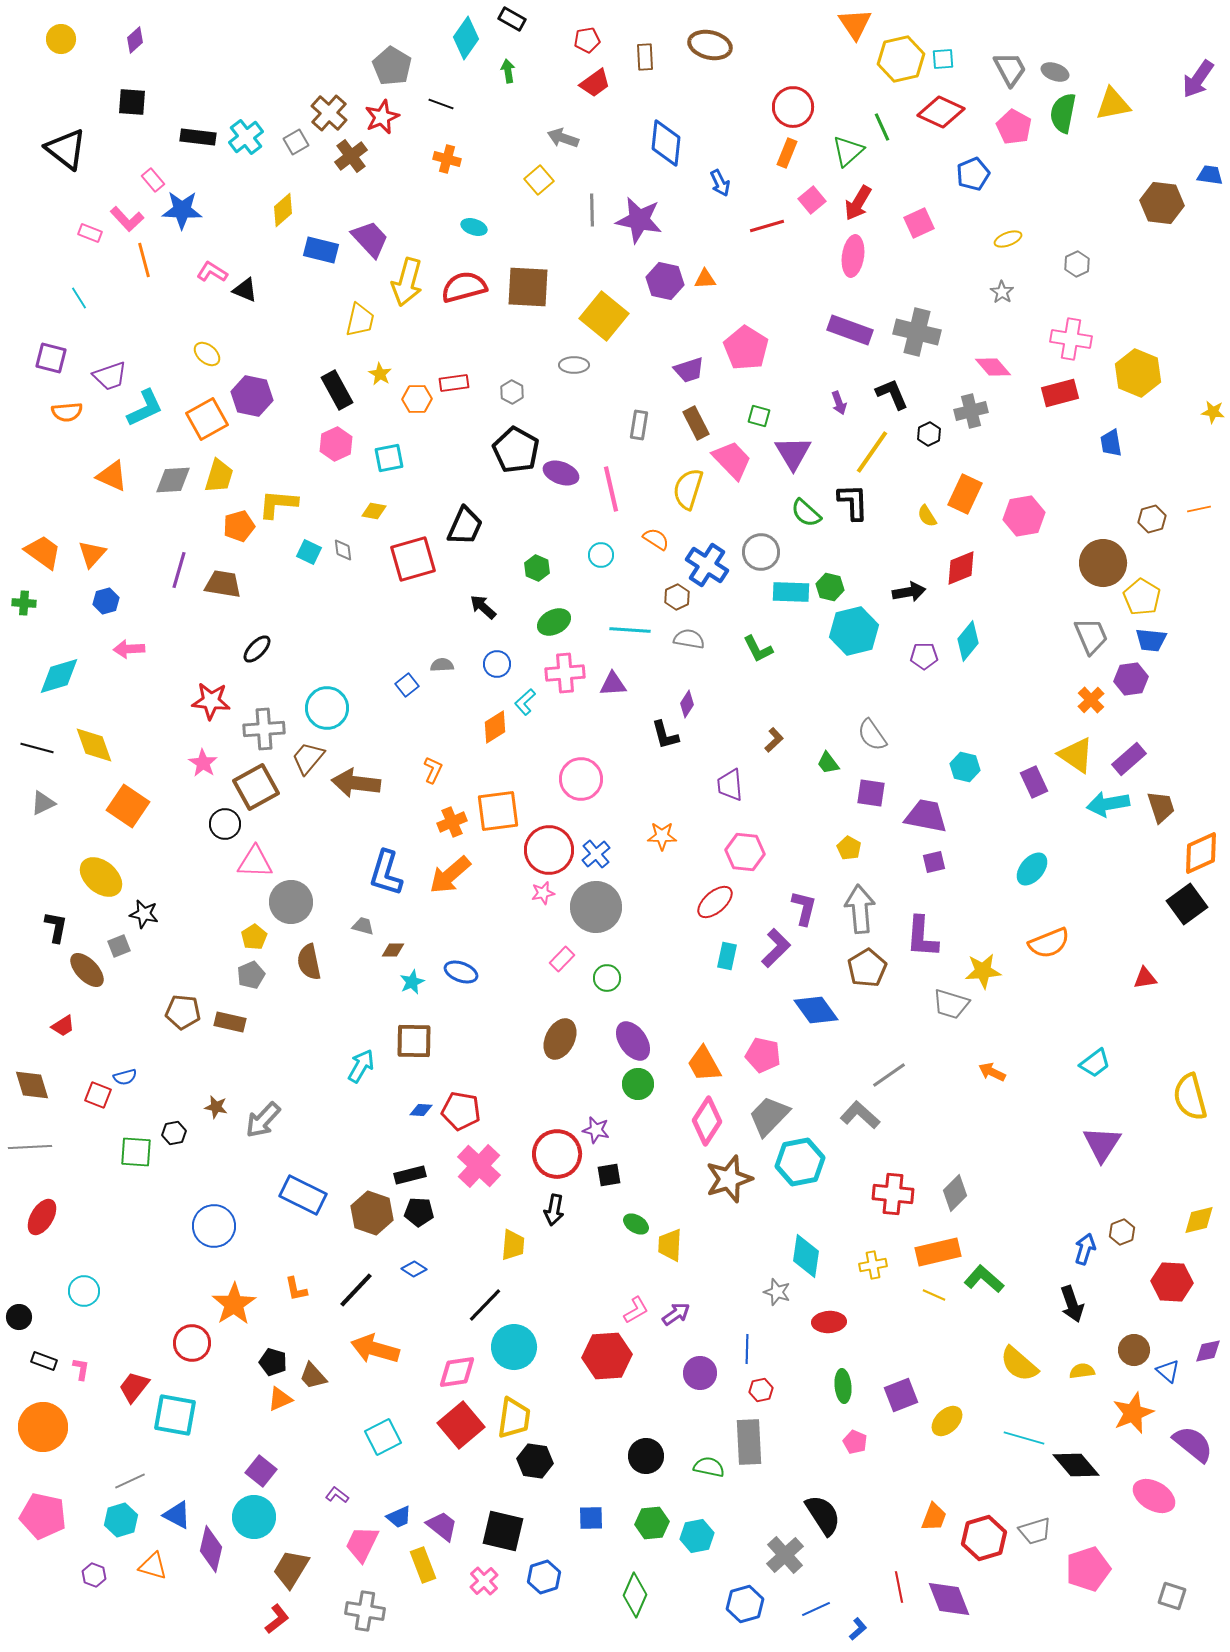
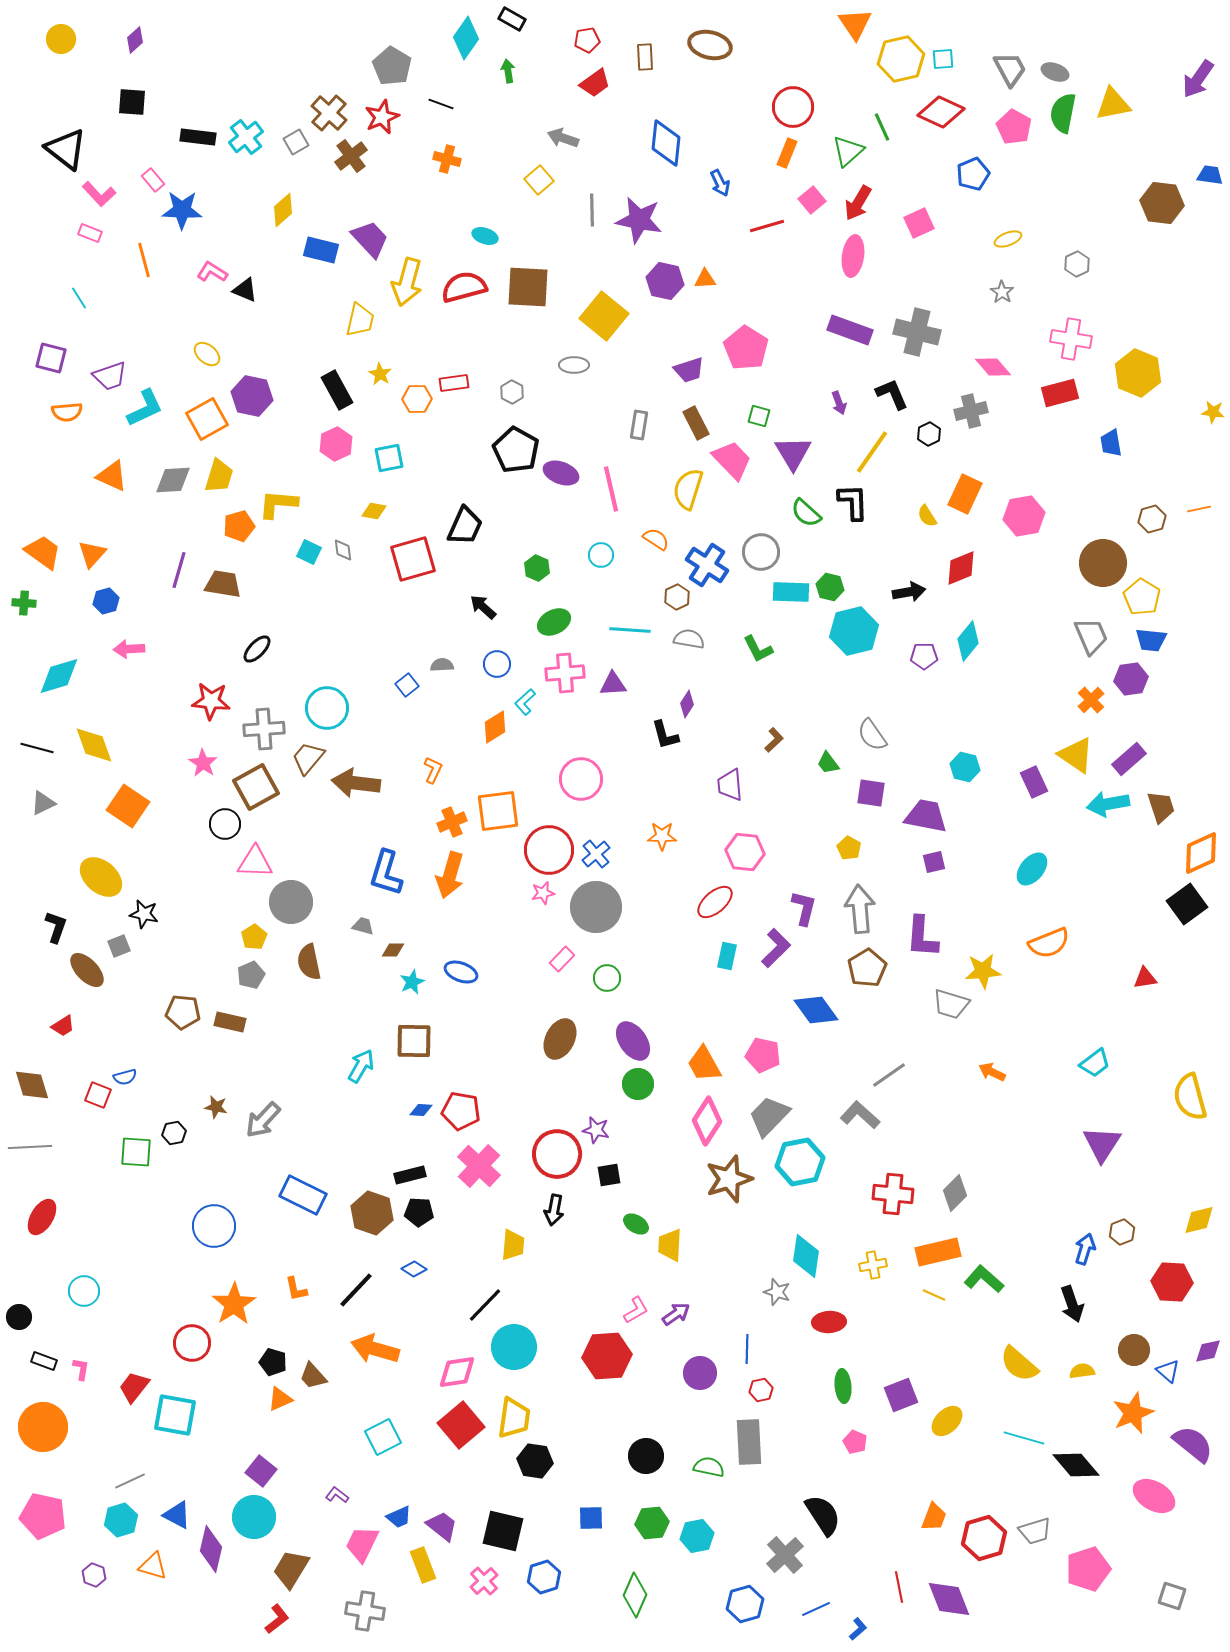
pink L-shape at (127, 219): moved 28 px left, 25 px up
cyan ellipse at (474, 227): moved 11 px right, 9 px down
orange arrow at (450, 875): rotated 33 degrees counterclockwise
black L-shape at (56, 927): rotated 8 degrees clockwise
